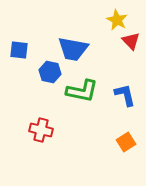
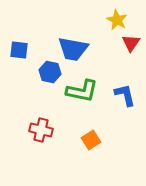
red triangle: moved 2 px down; rotated 18 degrees clockwise
orange square: moved 35 px left, 2 px up
